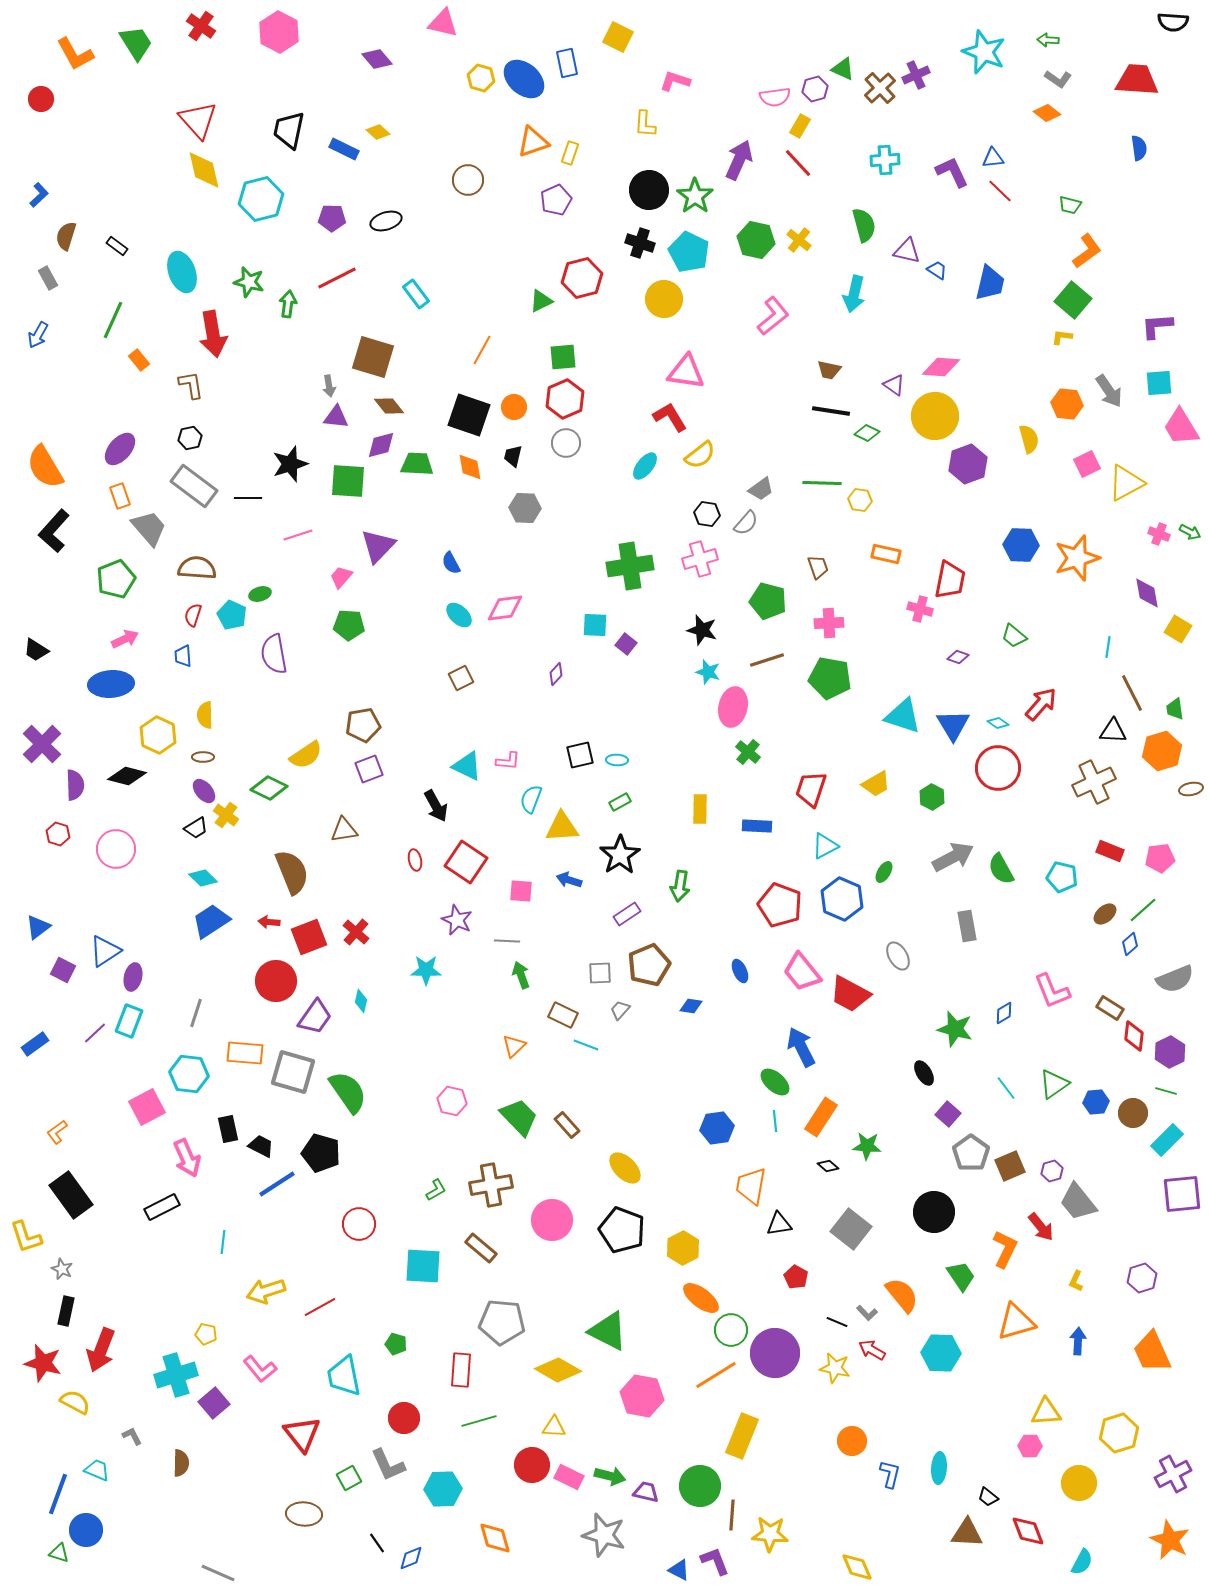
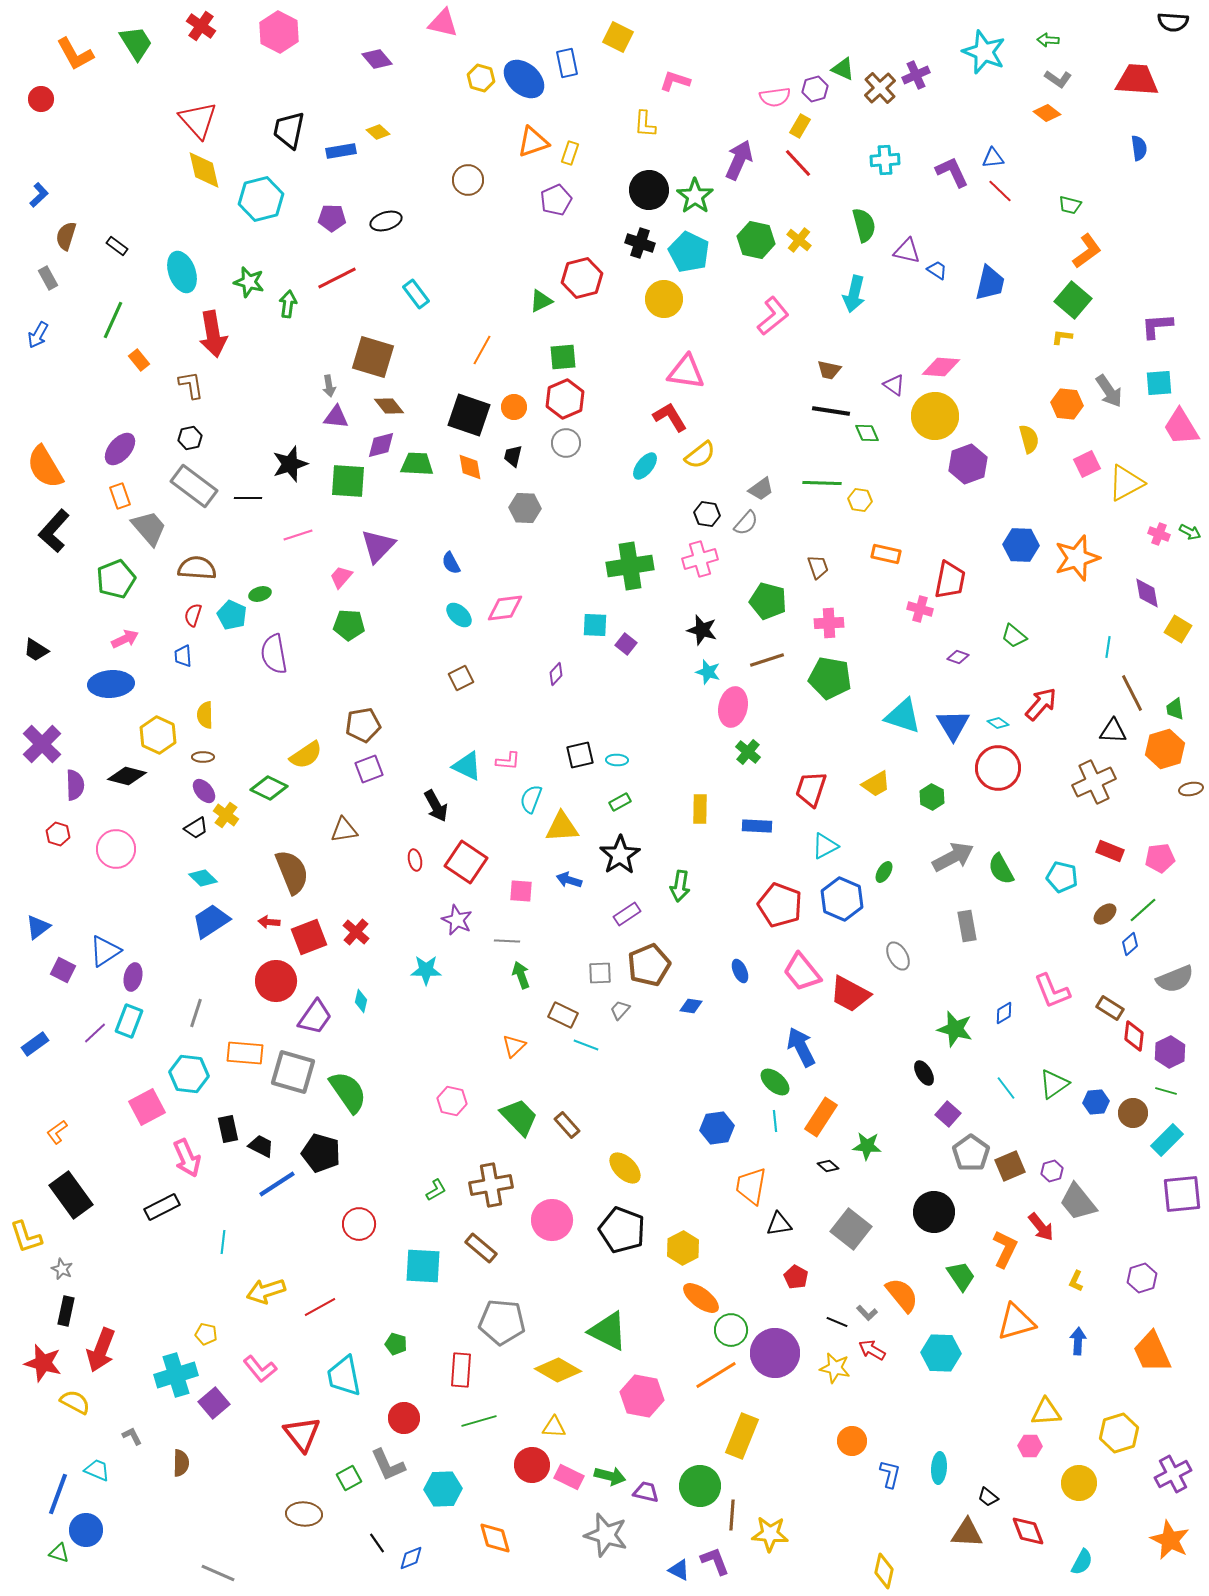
blue rectangle at (344, 149): moved 3 px left, 2 px down; rotated 36 degrees counterclockwise
green diamond at (867, 433): rotated 40 degrees clockwise
orange hexagon at (1162, 751): moved 3 px right, 2 px up
gray star at (604, 1535): moved 2 px right
yellow diamond at (857, 1567): moved 27 px right, 4 px down; rotated 36 degrees clockwise
